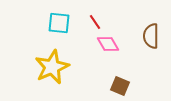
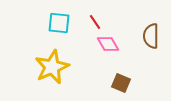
brown square: moved 1 px right, 3 px up
